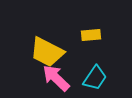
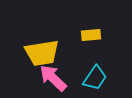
yellow trapezoid: moved 5 px left, 1 px down; rotated 36 degrees counterclockwise
pink arrow: moved 3 px left
